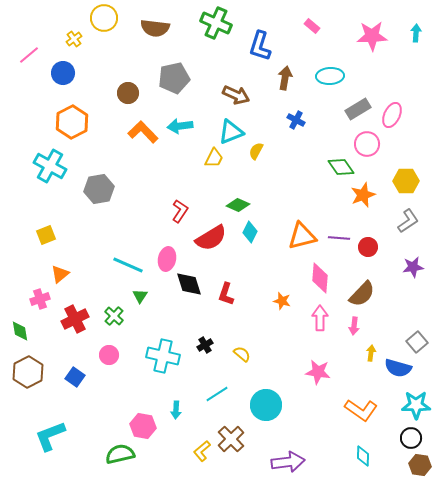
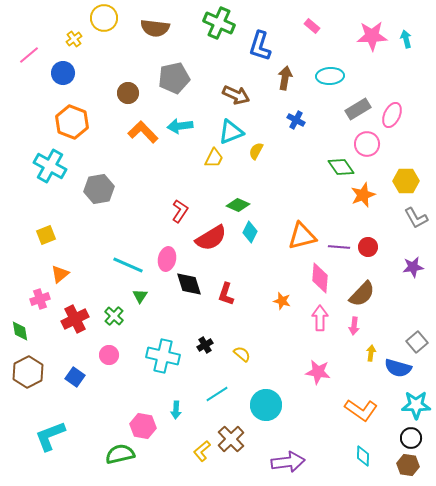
green cross at (216, 23): moved 3 px right
cyan arrow at (416, 33): moved 10 px left, 6 px down; rotated 18 degrees counterclockwise
orange hexagon at (72, 122): rotated 12 degrees counterclockwise
gray L-shape at (408, 221): moved 8 px right, 3 px up; rotated 95 degrees clockwise
purple line at (339, 238): moved 9 px down
brown hexagon at (420, 465): moved 12 px left
